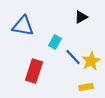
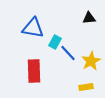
black triangle: moved 8 px right, 1 px down; rotated 24 degrees clockwise
blue triangle: moved 10 px right, 2 px down
blue line: moved 5 px left, 4 px up
red rectangle: rotated 20 degrees counterclockwise
